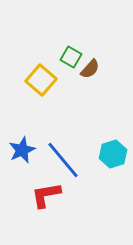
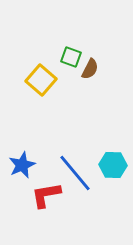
green square: rotated 10 degrees counterclockwise
brown semicircle: rotated 15 degrees counterclockwise
blue star: moved 15 px down
cyan hexagon: moved 11 px down; rotated 20 degrees clockwise
blue line: moved 12 px right, 13 px down
